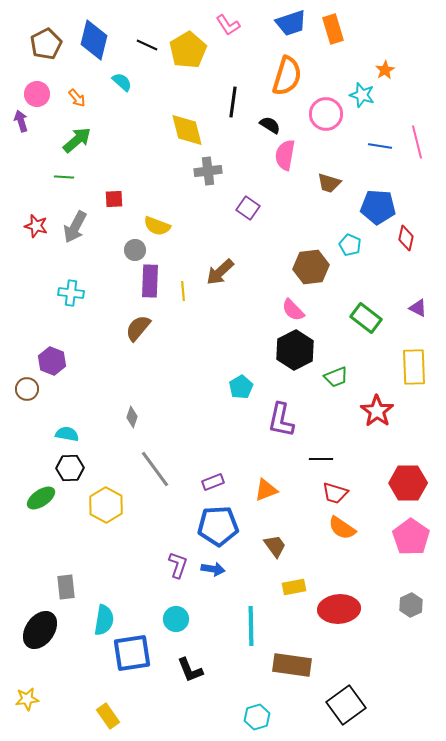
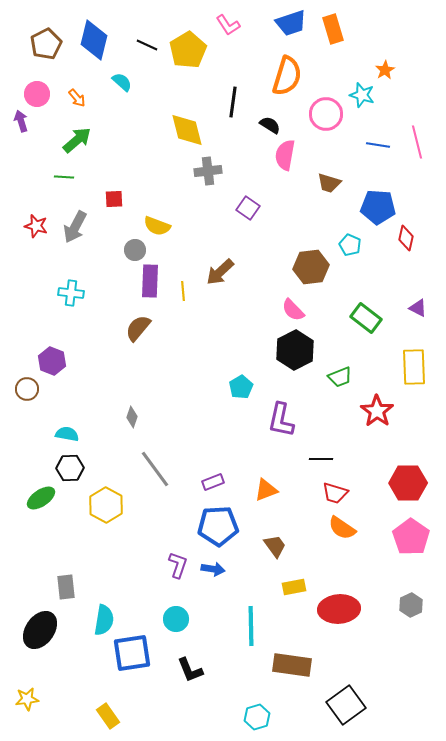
blue line at (380, 146): moved 2 px left, 1 px up
green trapezoid at (336, 377): moved 4 px right
